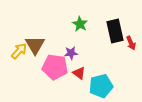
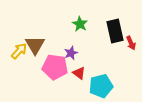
purple star: rotated 16 degrees counterclockwise
